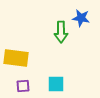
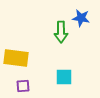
cyan square: moved 8 px right, 7 px up
